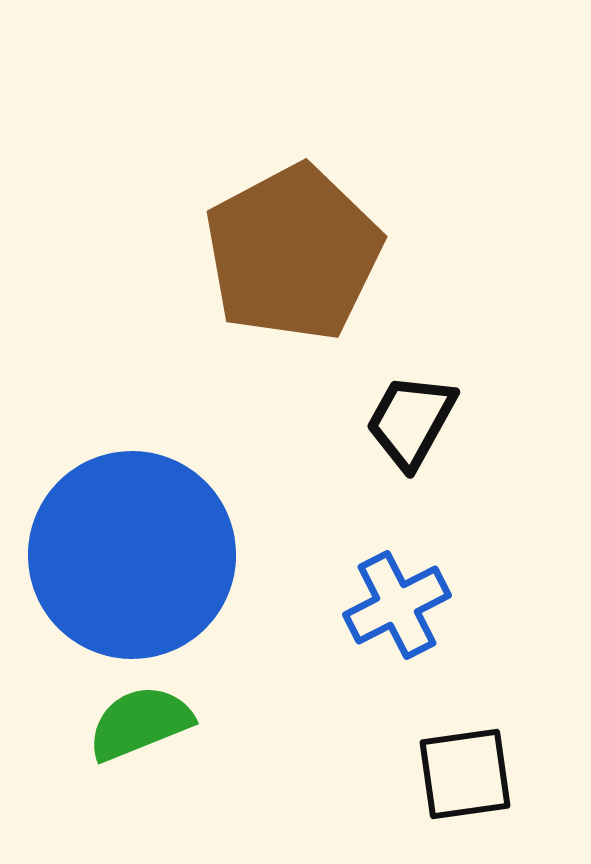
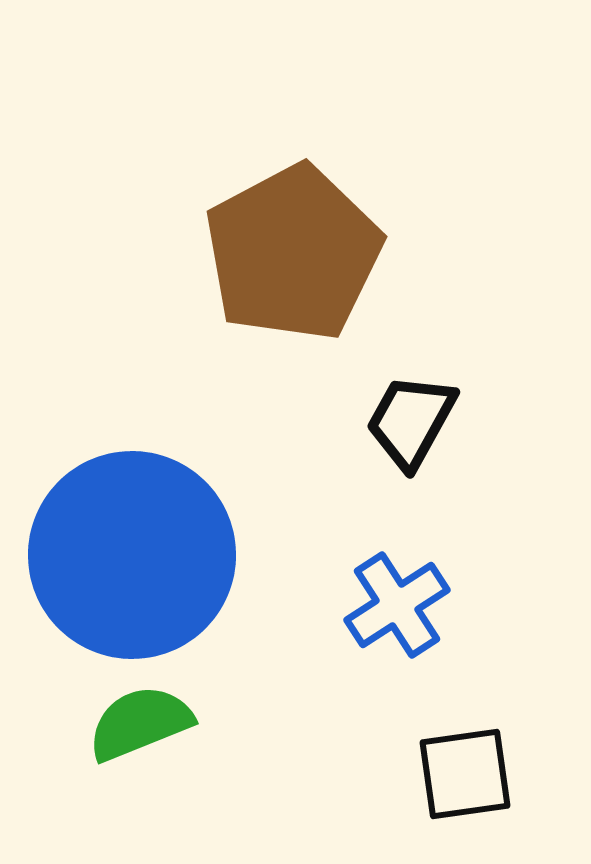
blue cross: rotated 6 degrees counterclockwise
